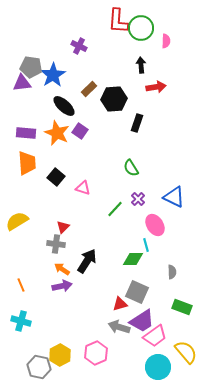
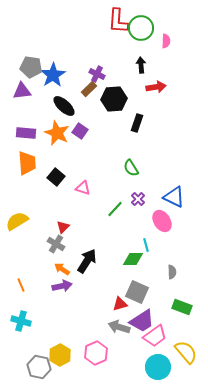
purple cross at (79, 46): moved 18 px right, 28 px down
purple triangle at (22, 83): moved 8 px down
pink ellipse at (155, 225): moved 7 px right, 4 px up
gray cross at (56, 244): rotated 24 degrees clockwise
